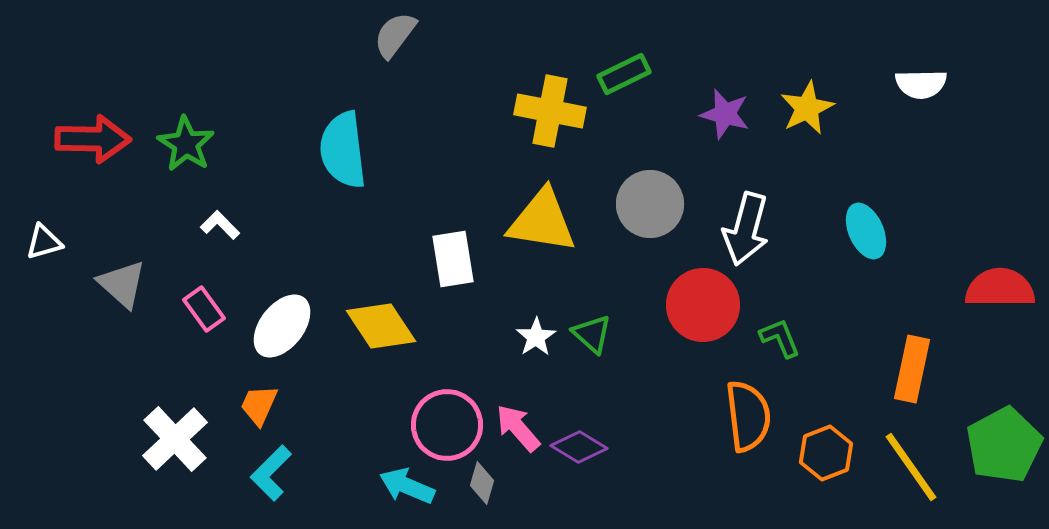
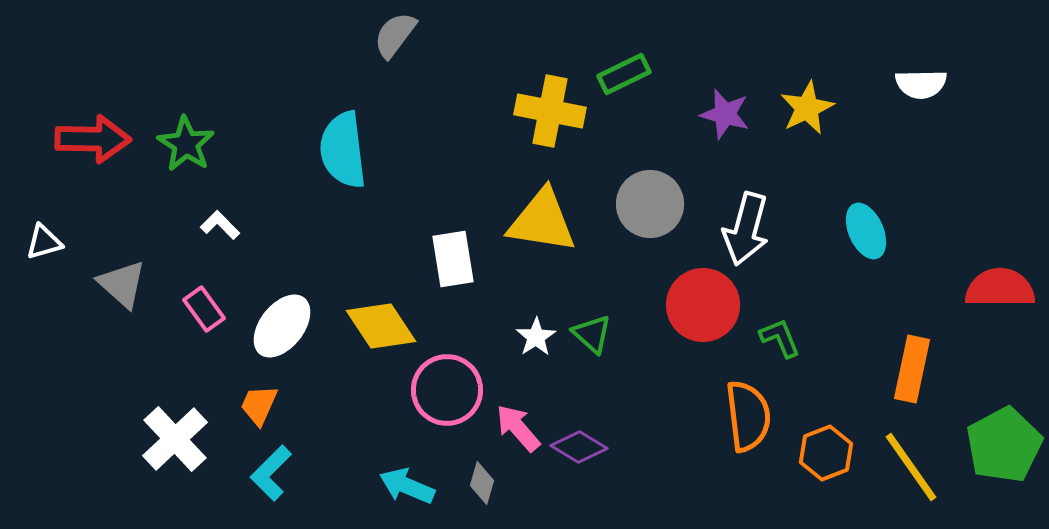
pink circle: moved 35 px up
